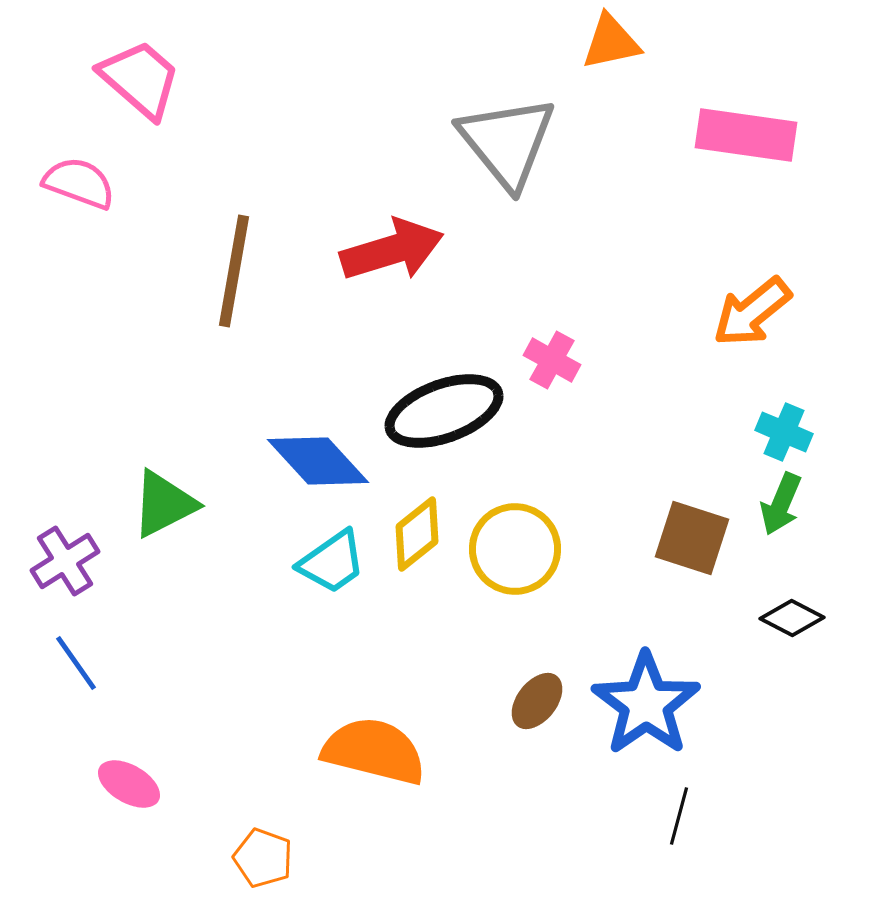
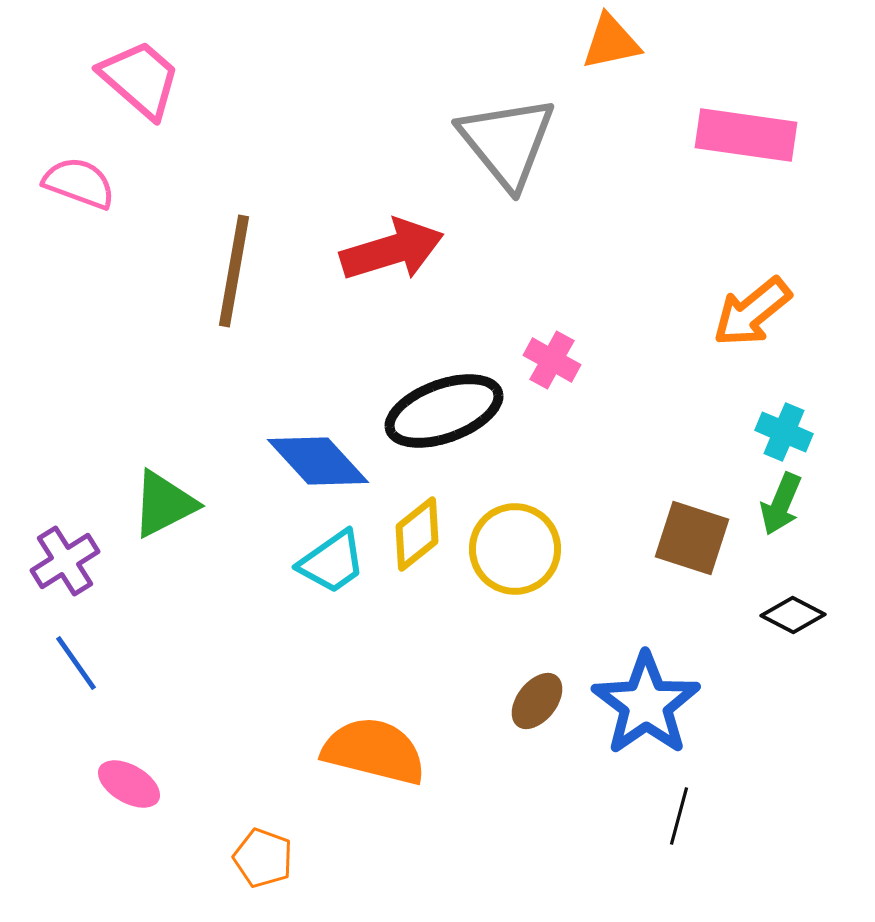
black diamond: moved 1 px right, 3 px up
